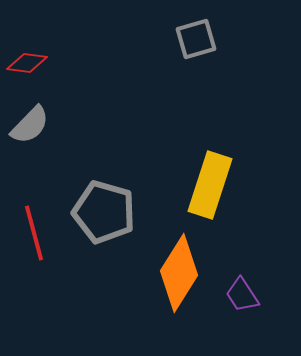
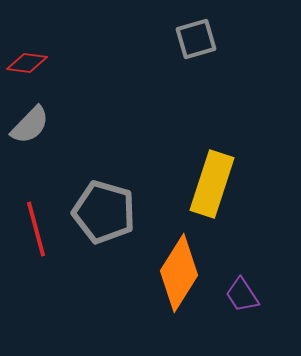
yellow rectangle: moved 2 px right, 1 px up
red line: moved 2 px right, 4 px up
